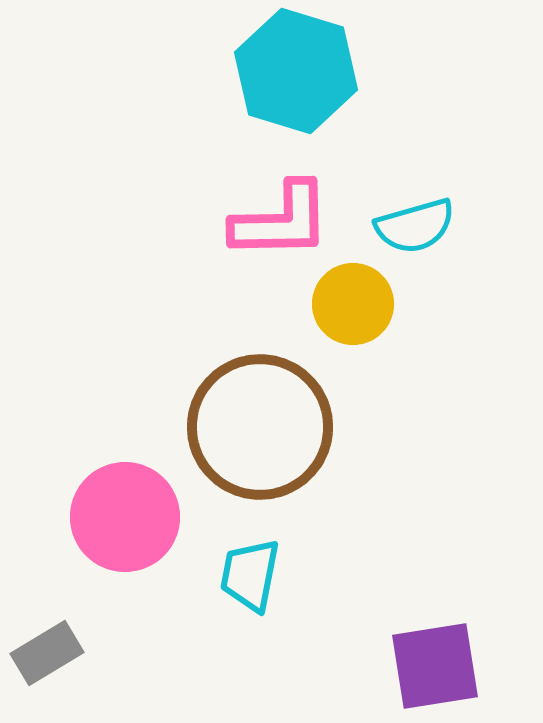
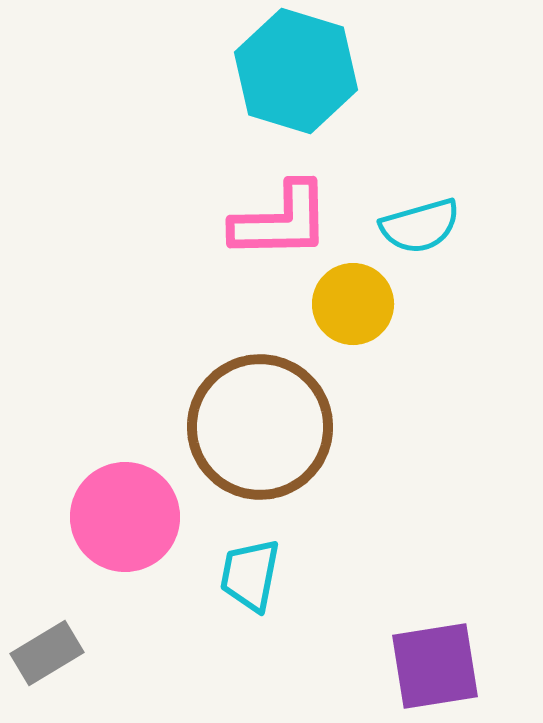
cyan semicircle: moved 5 px right
